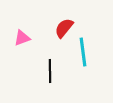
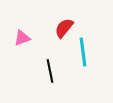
black line: rotated 10 degrees counterclockwise
